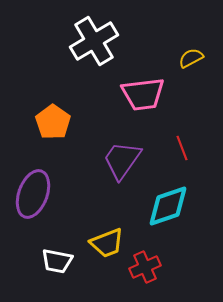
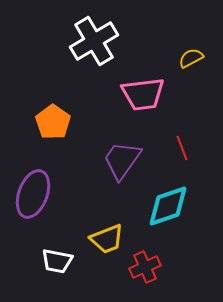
yellow trapezoid: moved 4 px up
